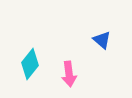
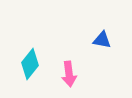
blue triangle: rotated 30 degrees counterclockwise
